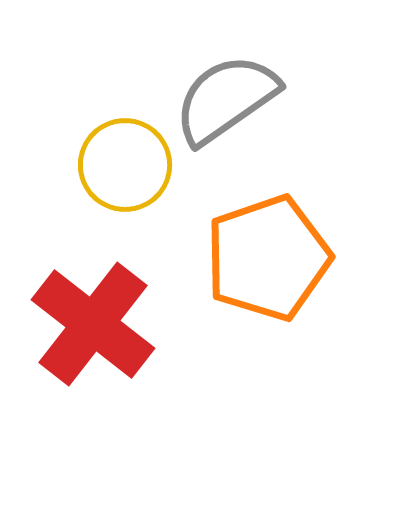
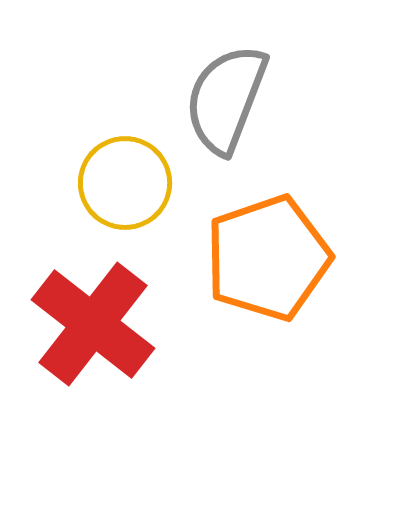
gray semicircle: rotated 34 degrees counterclockwise
yellow circle: moved 18 px down
